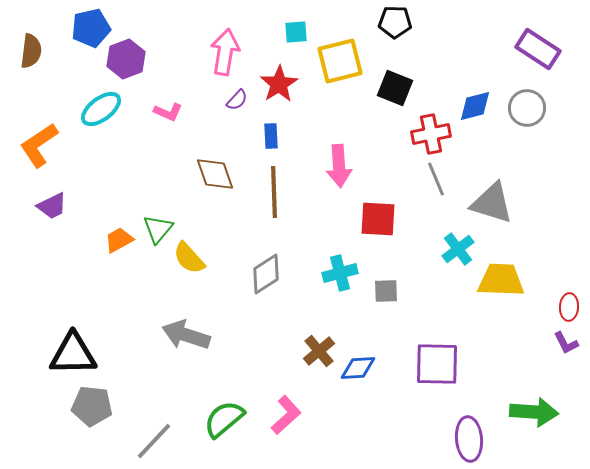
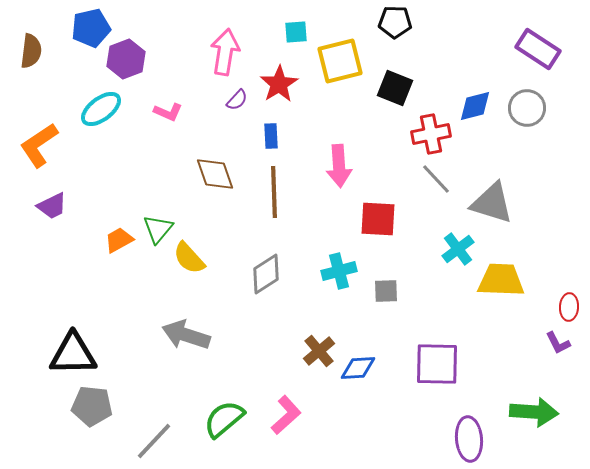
gray line at (436, 179): rotated 20 degrees counterclockwise
cyan cross at (340, 273): moved 1 px left, 2 px up
purple L-shape at (566, 343): moved 8 px left
